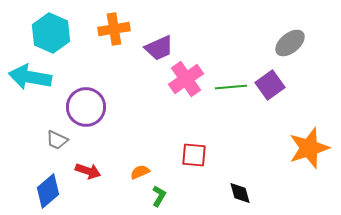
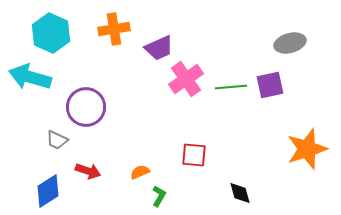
gray ellipse: rotated 24 degrees clockwise
cyan arrow: rotated 6 degrees clockwise
purple square: rotated 24 degrees clockwise
orange star: moved 2 px left, 1 px down
blue diamond: rotated 8 degrees clockwise
